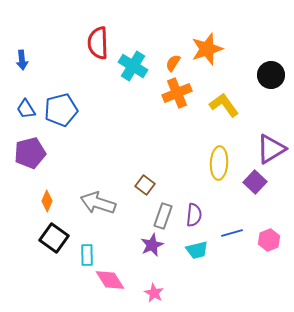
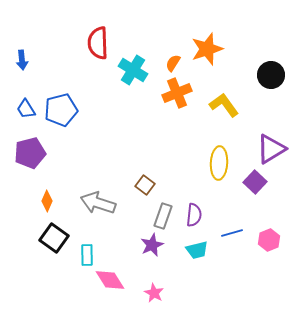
cyan cross: moved 4 px down
